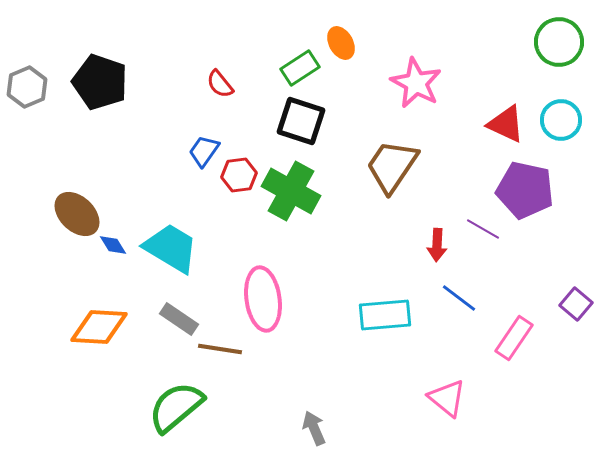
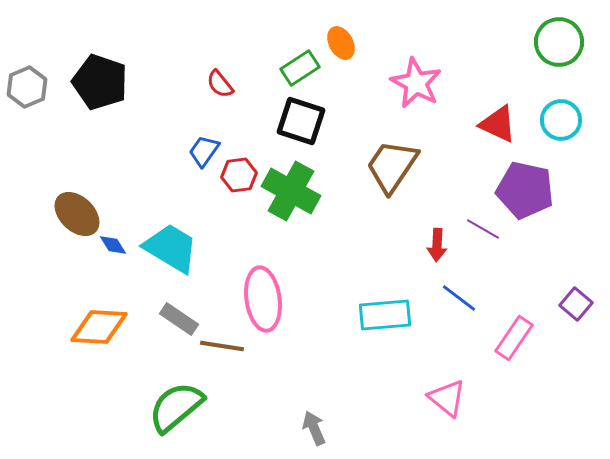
red triangle: moved 8 px left
brown line: moved 2 px right, 3 px up
